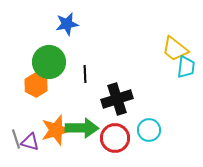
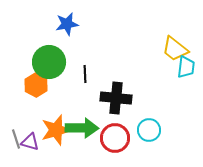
black cross: moved 1 px left, 1 px up; rotated 24 degrees clockwise
